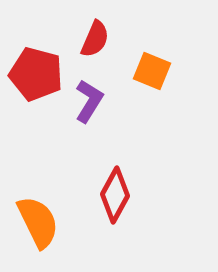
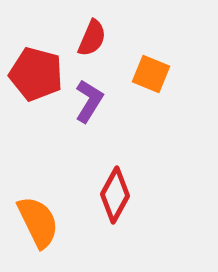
red semicircle: moved 3 px left, 1 px up
orange square: moved 1 px left, 3 px down
